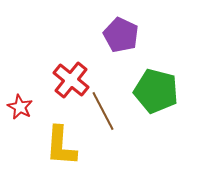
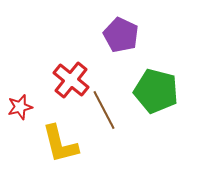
red star: rotated 30 degrees clockwise
brown line: moved 1 px right, 1 px up
yellow L-shape: moved 1 px left, 2 px up; rotated 18 degrees counterclockwise
